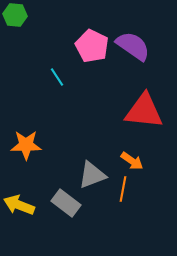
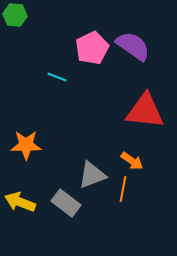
pink pentagon: moved 2 px down; rotated 20 degrees clockwise
cyan line: rotated 36 degrees counterclockwise
red triangle: moved 1 px right
yellow arrow: moved 1 px right, 3 px up
